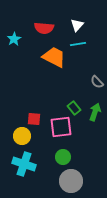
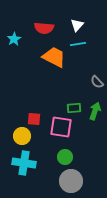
green rectangle: rotated 56 degrees counterclockwise
green arrow: moved 1 px up
pink square: rotated 15 degrees clockwise
green circle: moved 2 px right
cyan cross: moved 1 px up; rotated 10 degrees counterclockwise
